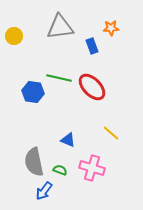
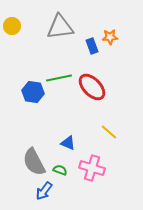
orange star: moved 1 px left, 9 px down
yellow circle: moved 2 px left, 10 px up
green line: rotated 25 degrees counterclockwise
yellow line: moved 2 px left, 1 px up
blue triangle: moved 3 px down
gray semicircle: rotated 16 degrees counterclockwise
